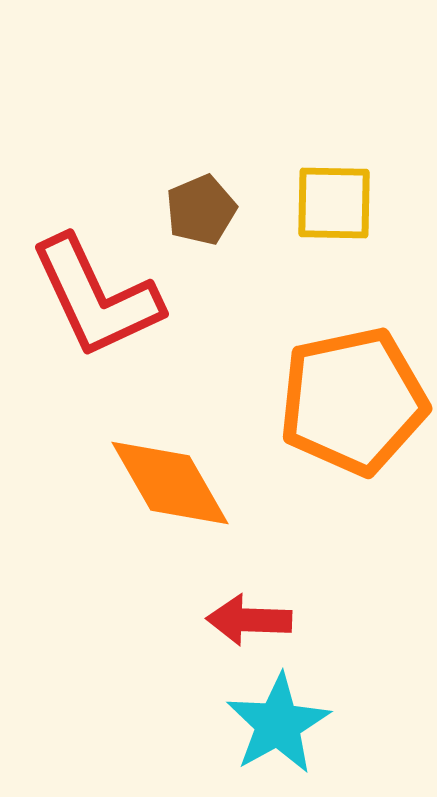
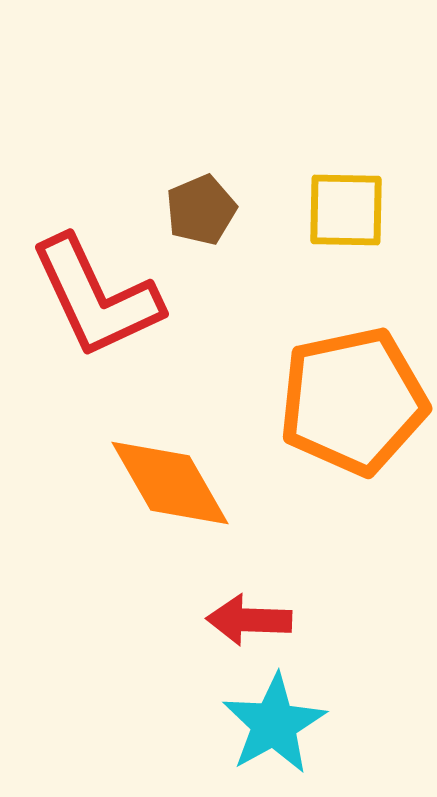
yellow square: moved 12 px right, 7 px down
cyan star: moved 4 px left
